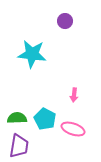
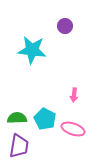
purple circle: moved 5 px down
cyan star: moved 4 px up
